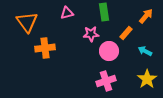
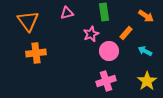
orange arrow: rotated 84 degrees clockwise
orange triangle: moved 1 px right, 1 px up
pink star: rotated 21 degrees counterclockwise
orange cross: moved 9 px left, 5 px down
yellow star: moved 2 px down
